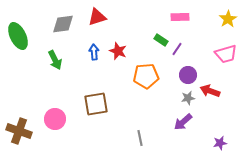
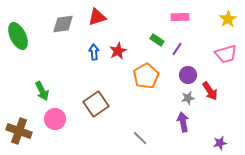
green rectangle: moved 4 px left
red star: rotated 24 degrees clockwise
green arrow: moved 13 px left, 31 px down
orange pentagon: rotated 25 degrees counterclockwise
red arrow: rotated 144 degrees counterclockwise
brown square: rotated 25 degrees counterclockwise
purple arrow: rotated 120 degrees clockwise
gray line: rotated 35 degrees counterclockwise
